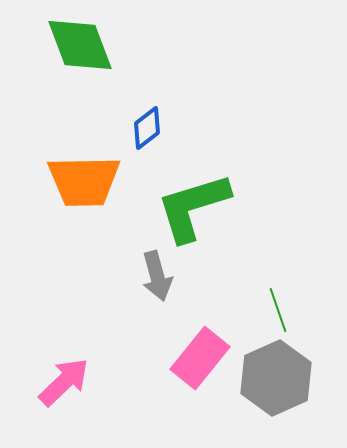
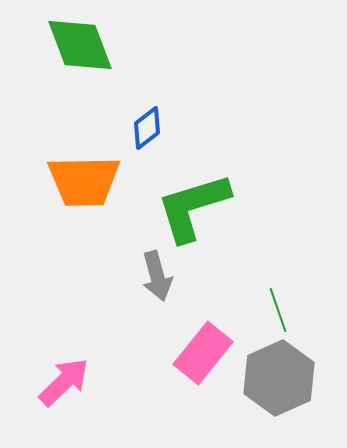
pink rectangle: moved 3 px right, 5 px up
gray hexagon: moved 3 px right
